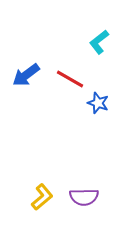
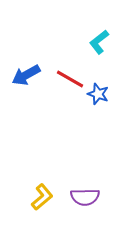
blue arrow: rotated 8 degrees clockwise
blue star: moved 9 px up
purple semicircle: moved 1 px right
